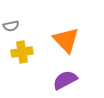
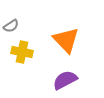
gray semicircle: rotated 21 degrees counterclockwise
yellow cross: rotated 20 degrees clockwise
